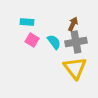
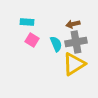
brown arrow: rotated 128 degrees counterclockwise
cyan semicircle: moved 2 px right, 2 px down; rotated 14 degrees clockwise
yellow triangle: moved 1 px left, 4 px up; rotated 35 degrees clockwise
